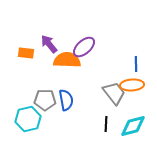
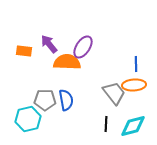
purple ellipse: moved 1 px left; rotated 15 degrees counterclockwise
orange rectangle: moved 2 px left, 2 px up
orange semicircle: moved 2 px down
orange ellipse: moved 2 px right
